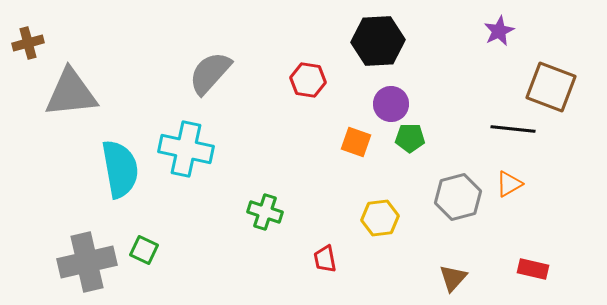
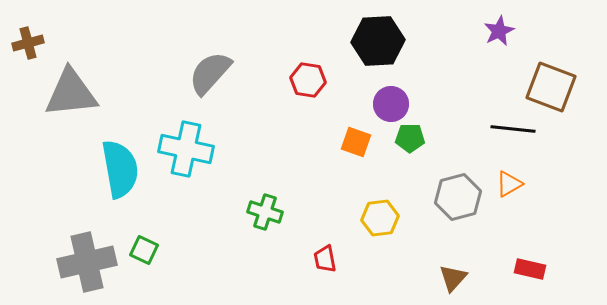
red rectangle: moved 3 px left
